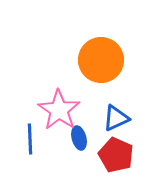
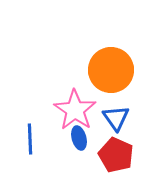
orange circle: moved 10 px right, 10 px down
pink star: moved 16 px right
blue triangle: rotated 40 degrees counterclockwise
